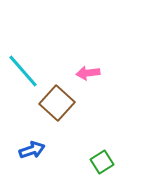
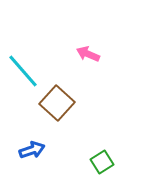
pink arrow: moved 19 px up; rotated 30 degrees clockwise
